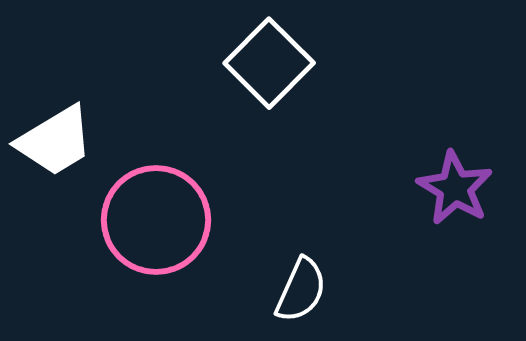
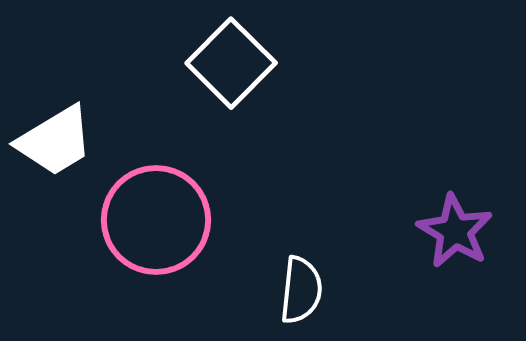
white square: moved 38 px left
purple star: moved 43 px down
white semicircle: rotated 18 degrees counterclockwise
